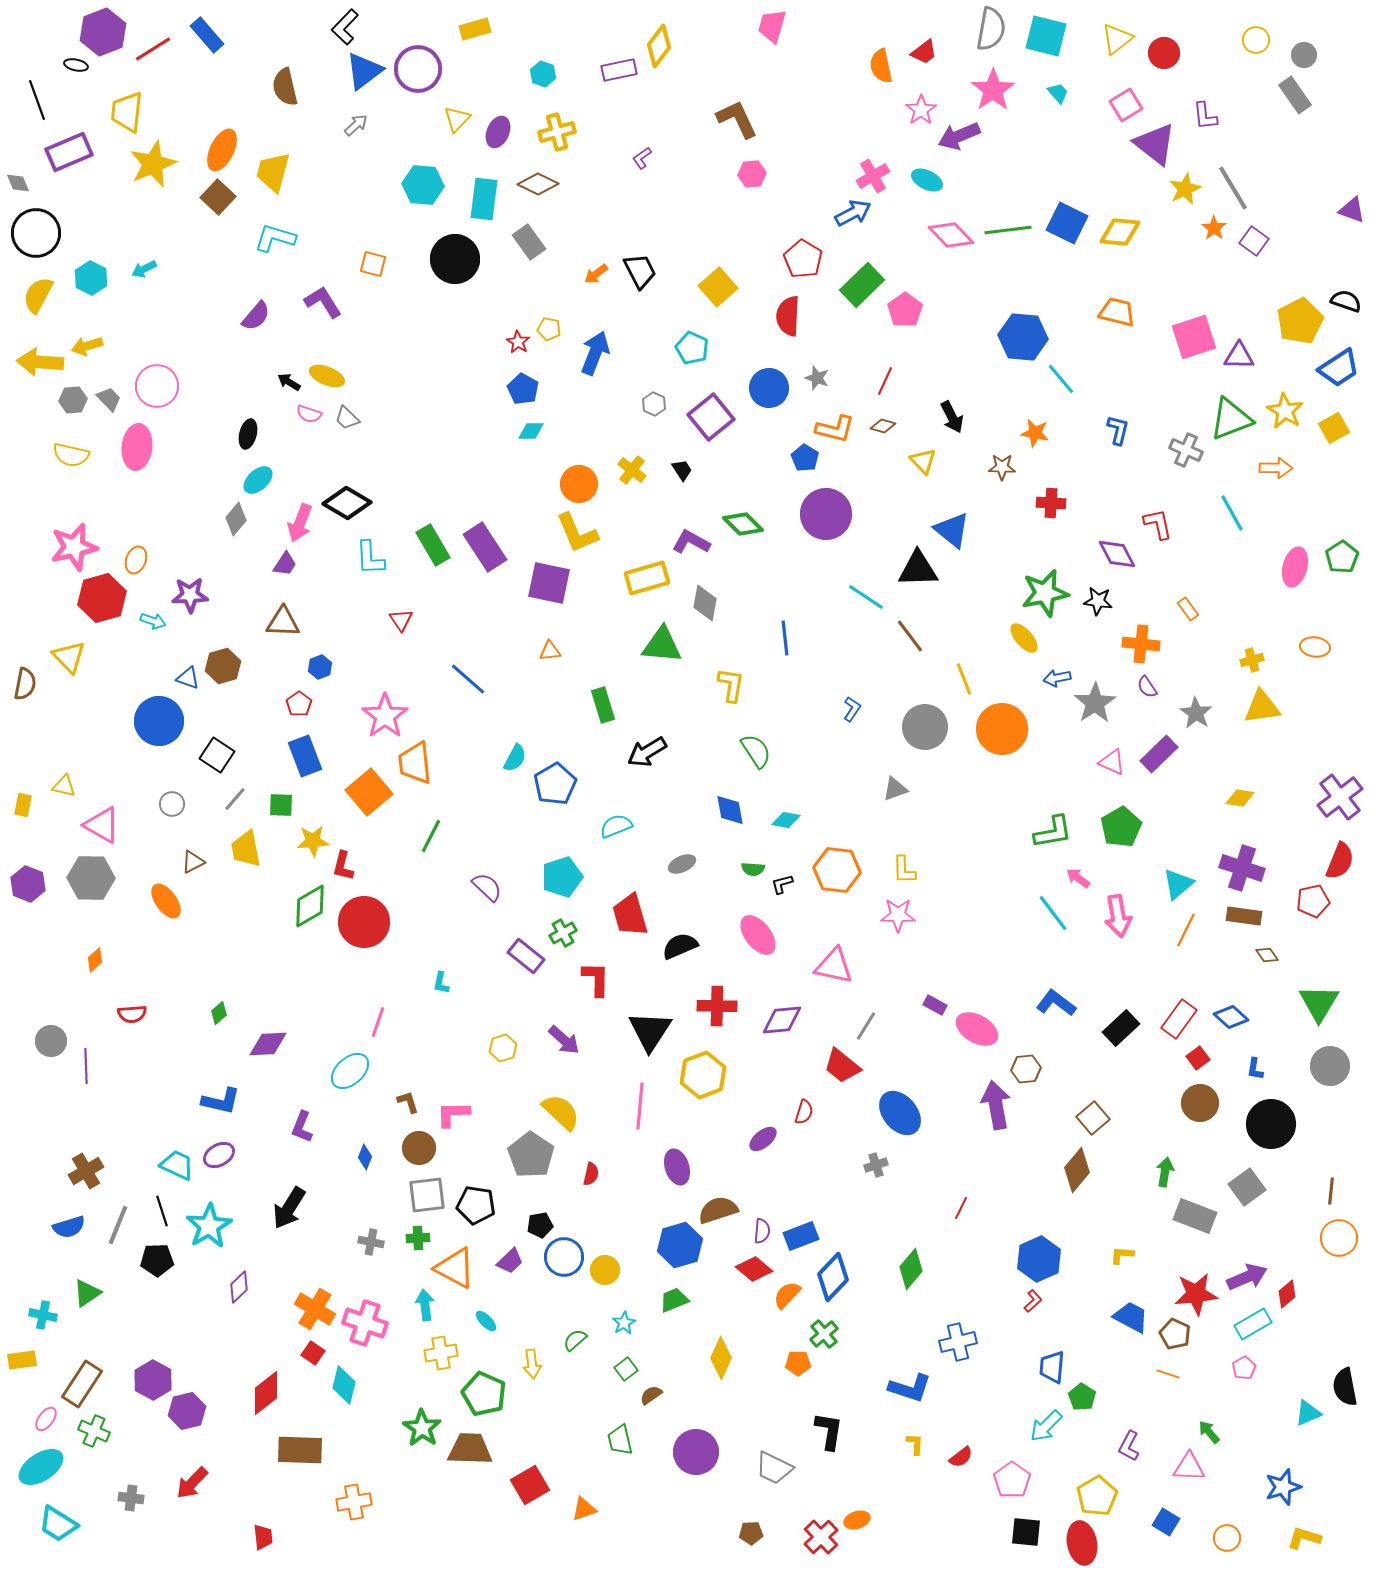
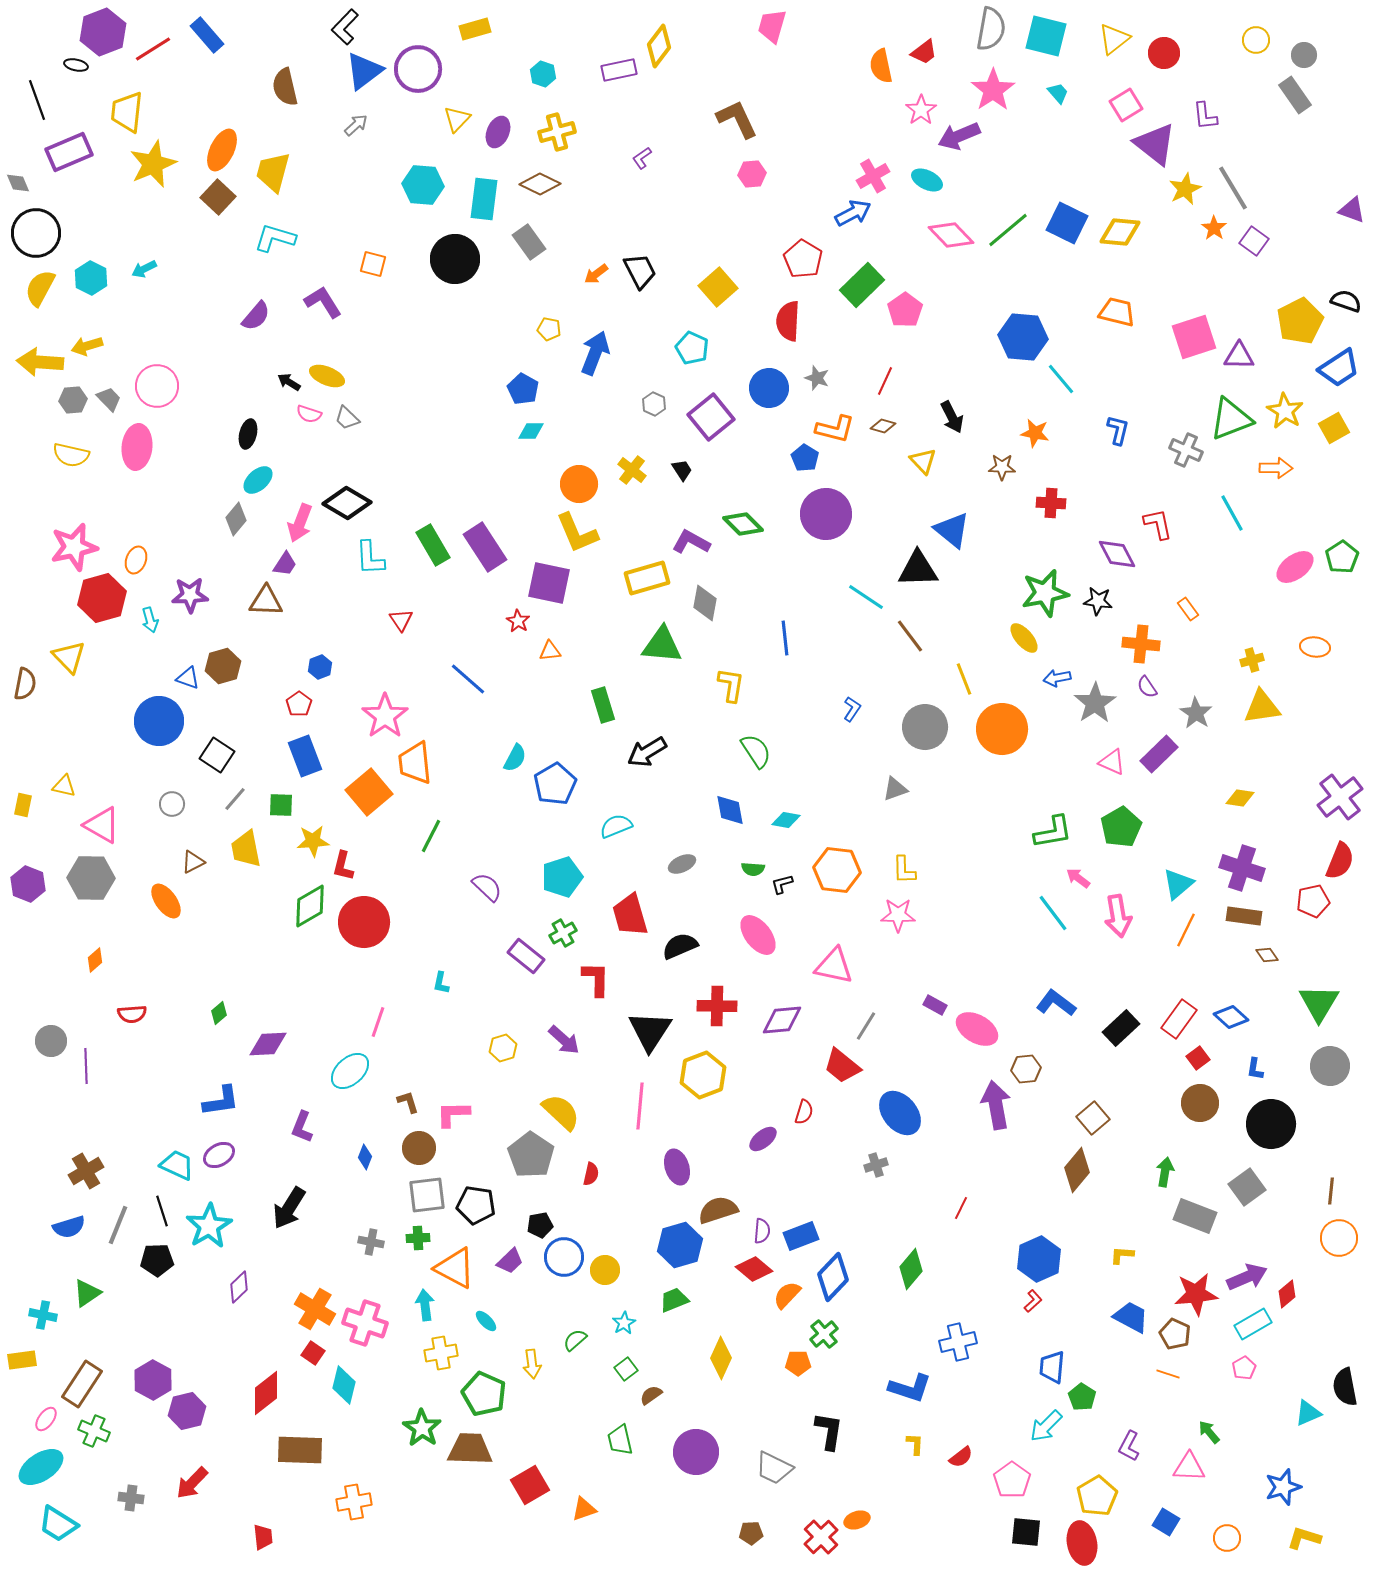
yellow triangle at (1117, 39): moved 3 px left
brown diamond at (538, 184): moved 2 px right
green line at (1008, 230): rotated 33 degrees counterclockwise
yellow semicircle at (38, 295): moved 2 px right, 7 px up
red semicircle at (788, 316): moved 5 px down
red star at (518, 342): moved 279 px down
pink ellipse at (1295, 567): rotated 39 degrees clockwise
cyan arrow at (153, 621): moved 3 px left, 1 px up; rotated 55 degrees clockwise
brown triangle at (283, 622): moved 17 px left, 21 px up
blue L-shape at (221, 1101): rotated 21 degrees counterclockwise
